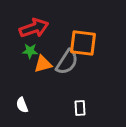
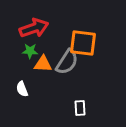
orange triangle: rotated 18 degrees clockwise
white semicircle: moved 16 px up
